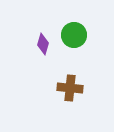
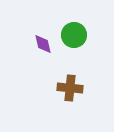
purple diamond: rotated 30 degrees counterclockwise
